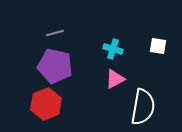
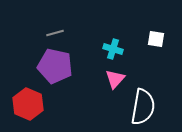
white square: moved 2 px left, 7 px up
pink triangle: rotated 20 degrees counterclockwise
red hexagon: moved 18 px left; rotated 16 degrees counterclockwise
